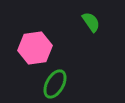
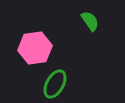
green semicircle: moved 1 px left, 1 px up
